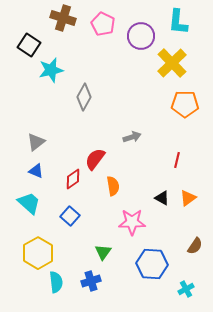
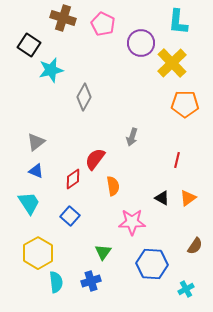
purple circle: moved 7 px down
gray arrow: rotated 126 degrees clockwise
cyan trapezoid: rotated 15 degrees clockwise
